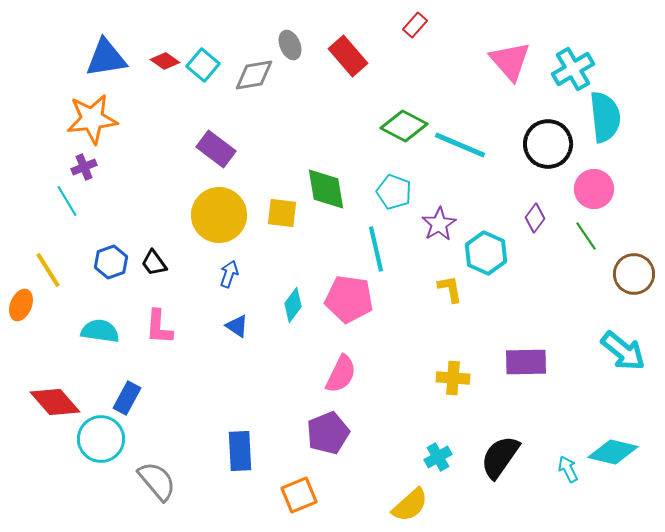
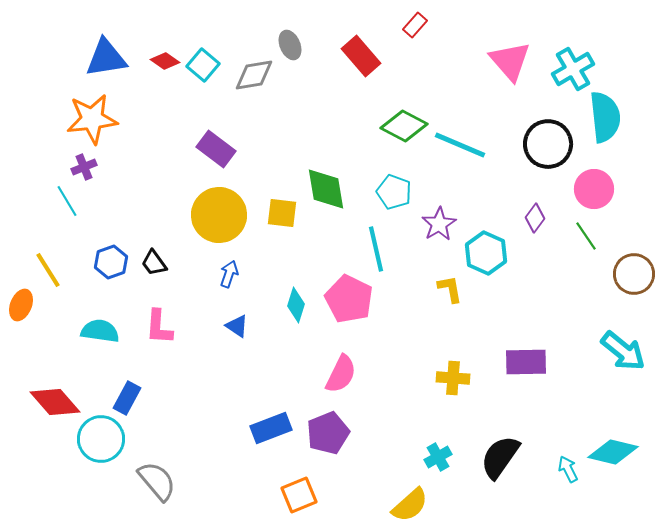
red rectangle at (348, 56): moved 13 px right
pink pentagon at (349, 299): rotated 18 degrees clockwise
cyan diamond at (293, 305): moved 3 px right; rotated 20 degrees counterclockwise
blue rectangle at (240, 451): moved 31 px right, 23 px up; rotated 72 degrees clockwise
